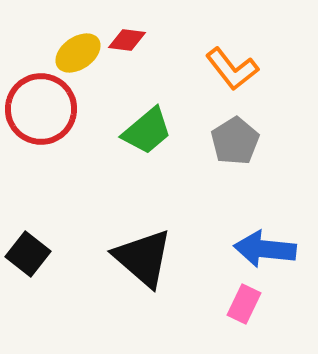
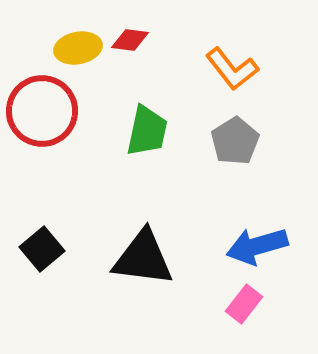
red diamond: moved 3 px right
yellow ellipse: moved 5 px up; rotated 24 degrees clockwise
red circle: moved 1 px right, 2 px down
green trapezoid: rotated 38 degrees counterclockwise
blue arrow: moved 8 px left, 3 px up; rotated 22 degrees counterclockwise
black square: moved 14 px right, 5 px up; rotated 12 degrees clockwise
black triangle: rotated 34 degrees counterclockwise
pink rectangle: rotated 12 degrees clockwise
